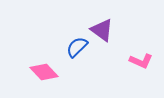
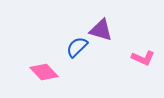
purple triangle: moved 1 px left; rotated 20 degrees counterclockwise
pink L-shape: moved 2 px right, 3 px up
